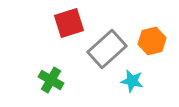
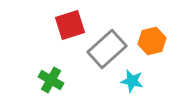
red square: moved 1 px right, 2 px down
